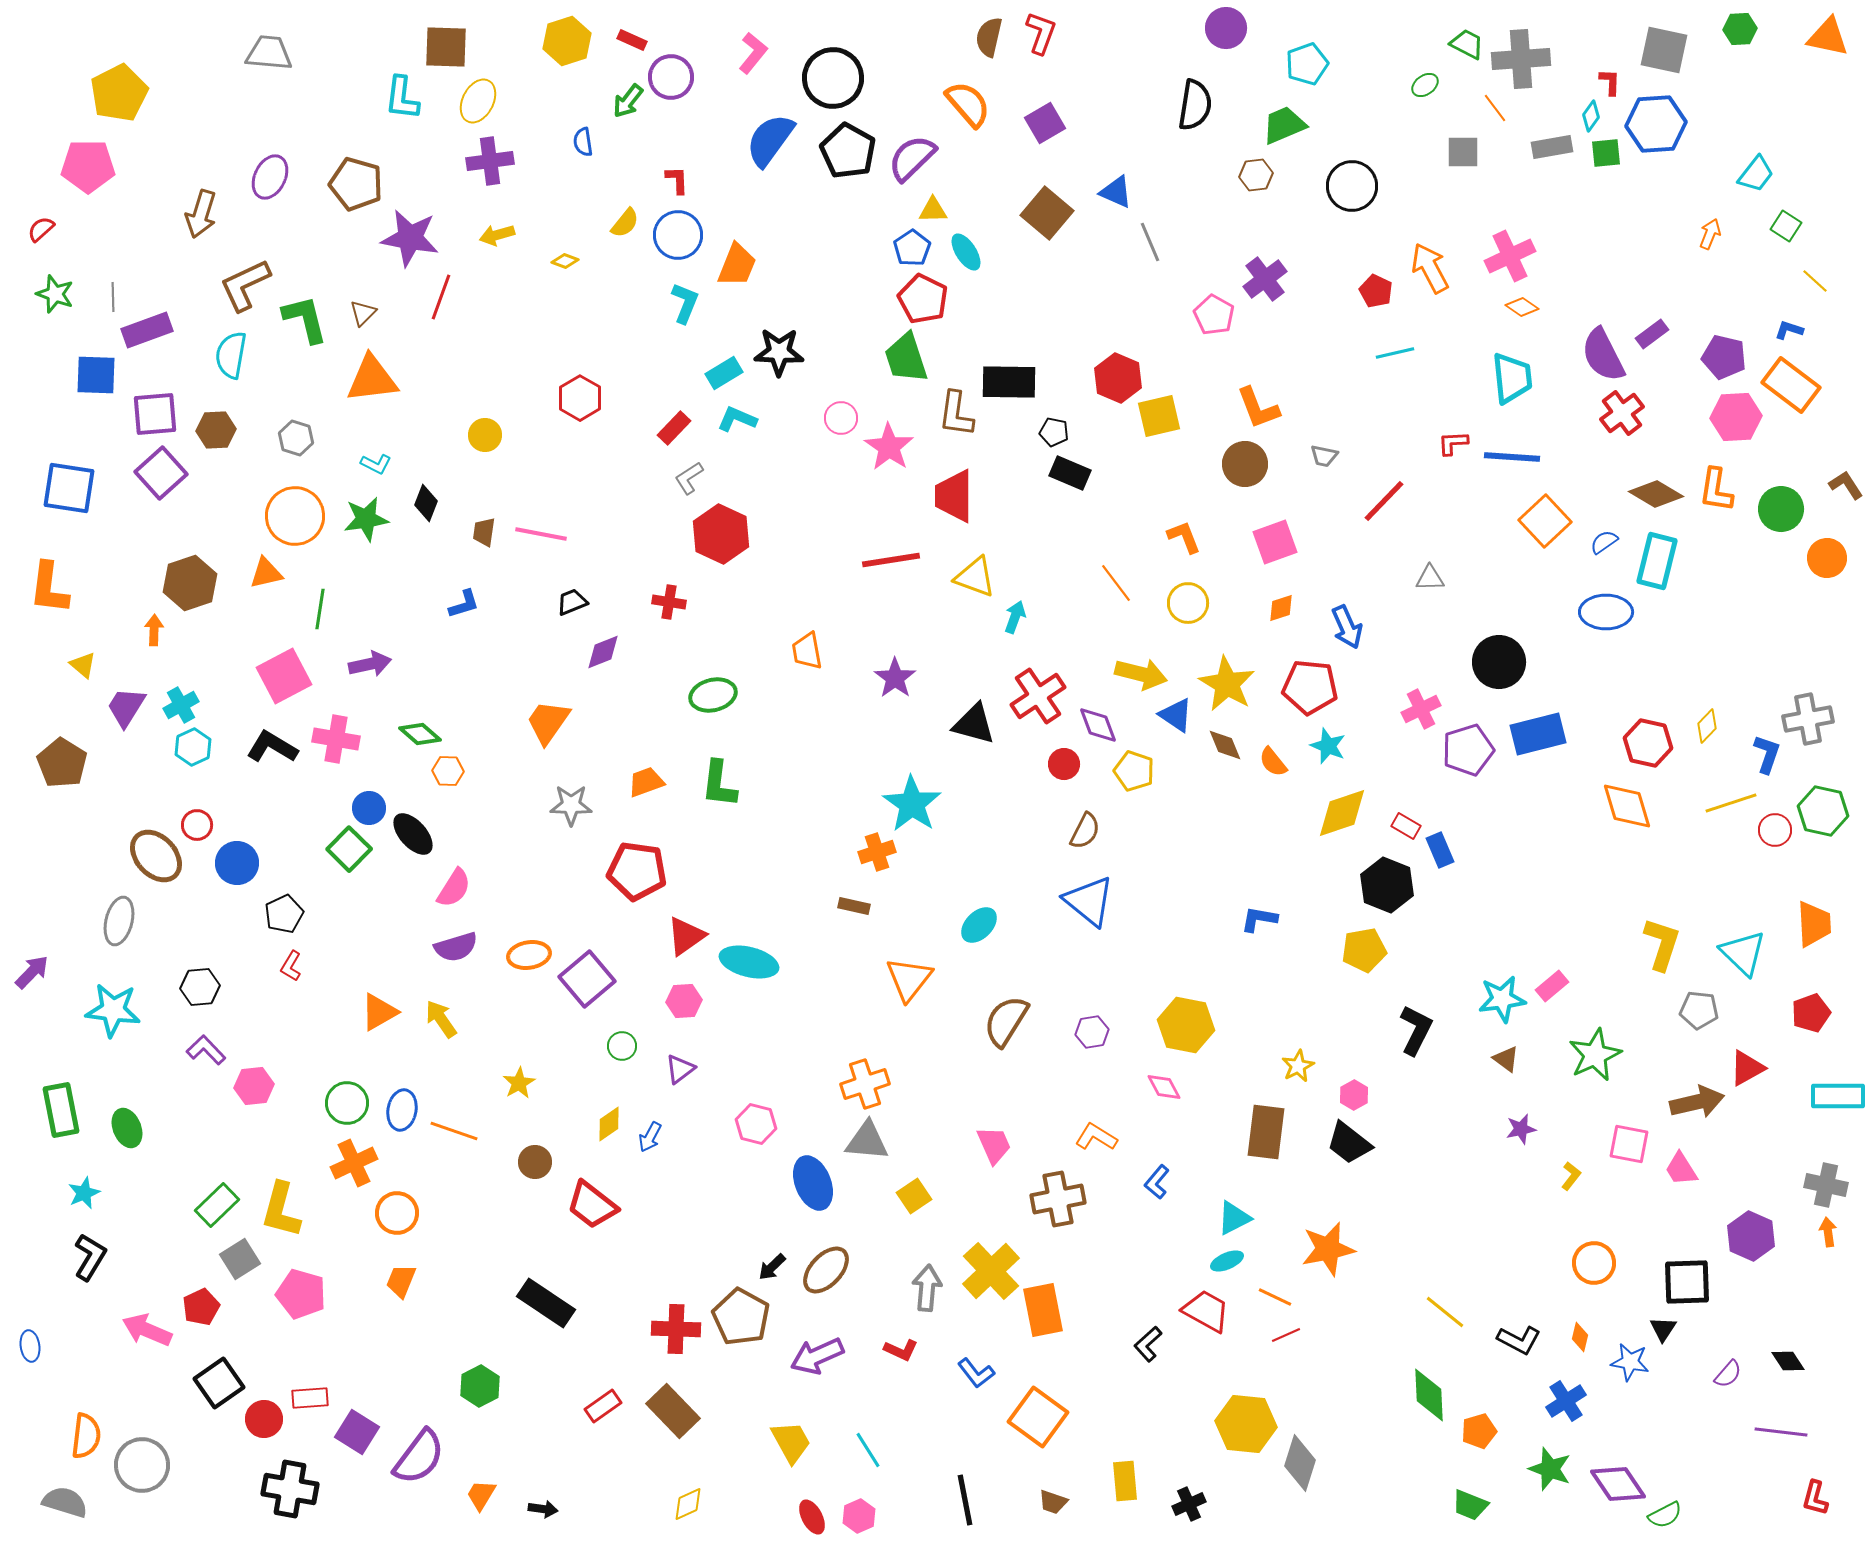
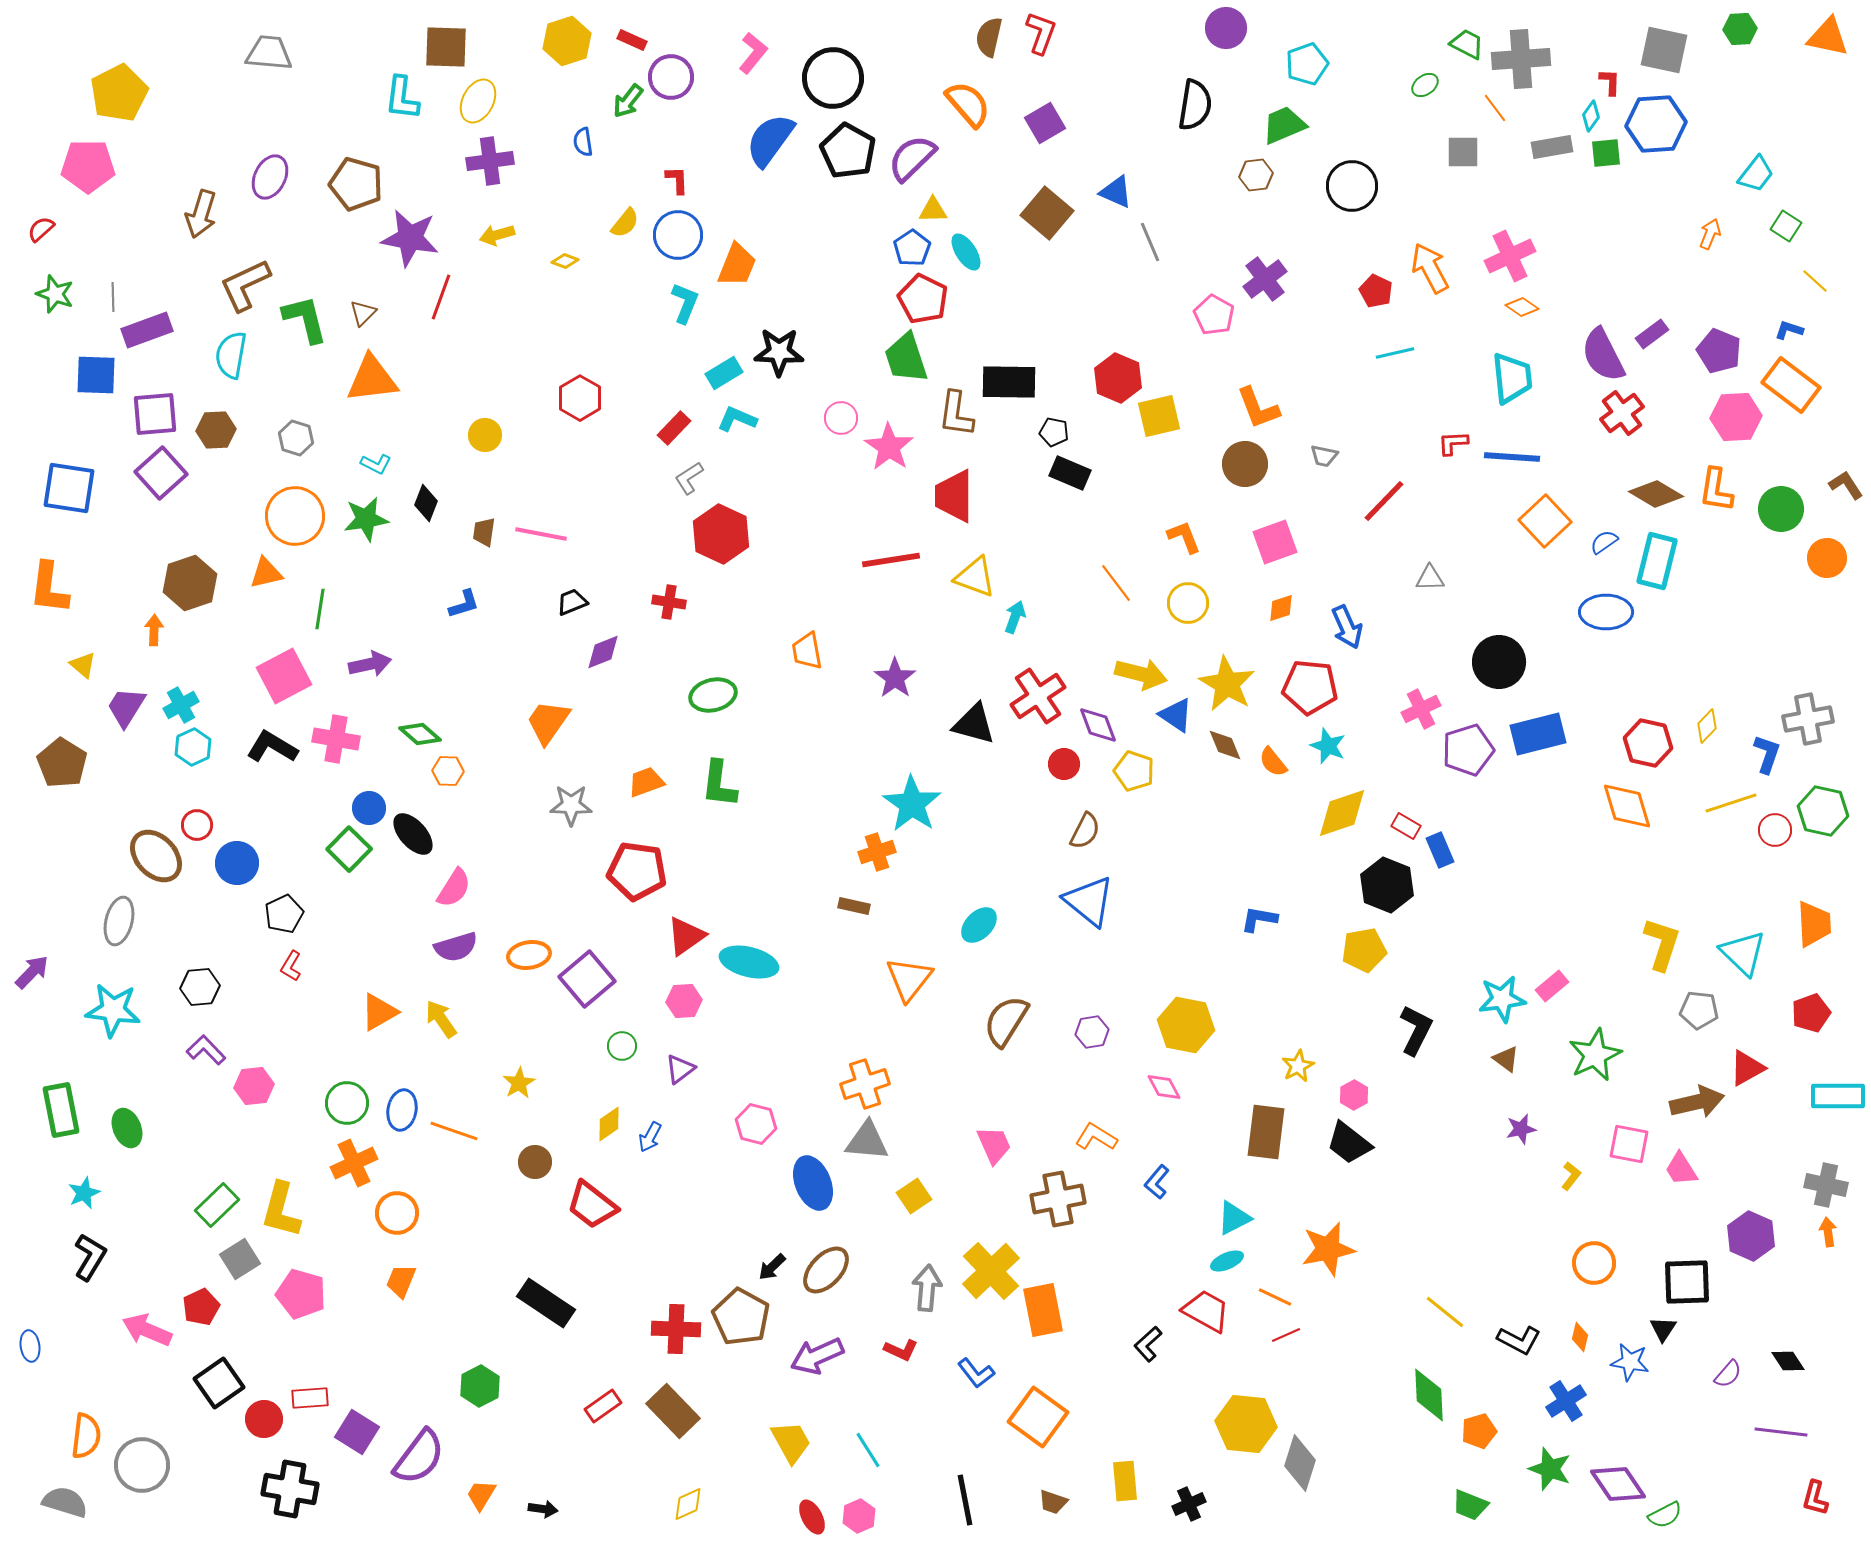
purple pentagon at (1724, 357): moved 5 px left, 6 px up; rotated 9 degrees clockwise
